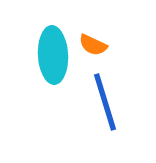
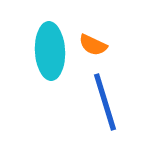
cyan ellipse: moved 3 px left, 4 px up
